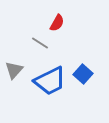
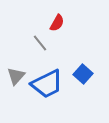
gray line: rotated 18 degrees clockwise
gray triangle: moved 2 px right, 6 px down
blue trapezoid: moved 3 px left, 3 px down
